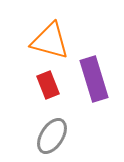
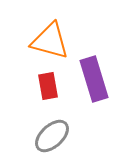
red rectangle: moved 1 px down; rotated 12 degrees clockwise
gray ellipse: rotated 15 degrees clockwise
